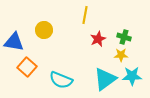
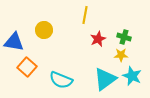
cyan star: rotated 24 degrees clockwise
